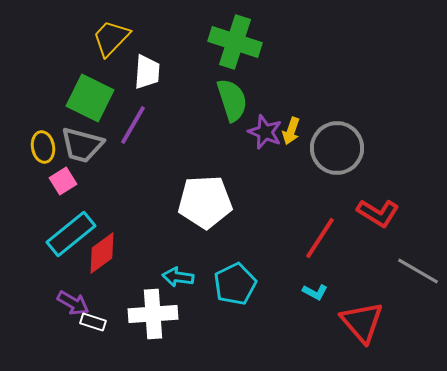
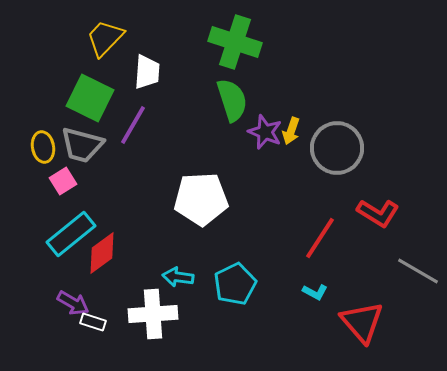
yellow trapezoid: moved 6 px left
white pentagon: moved 4 px left, 3 px up
